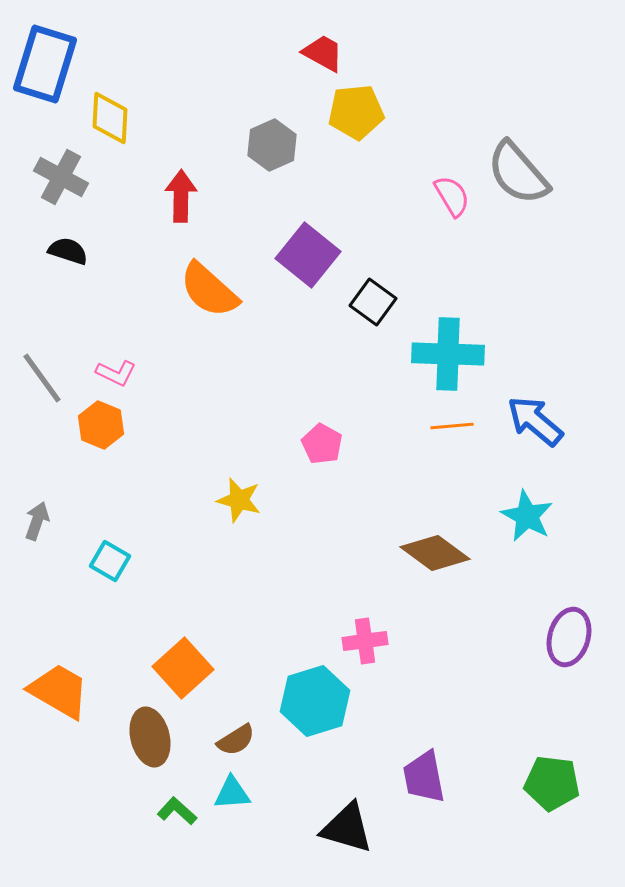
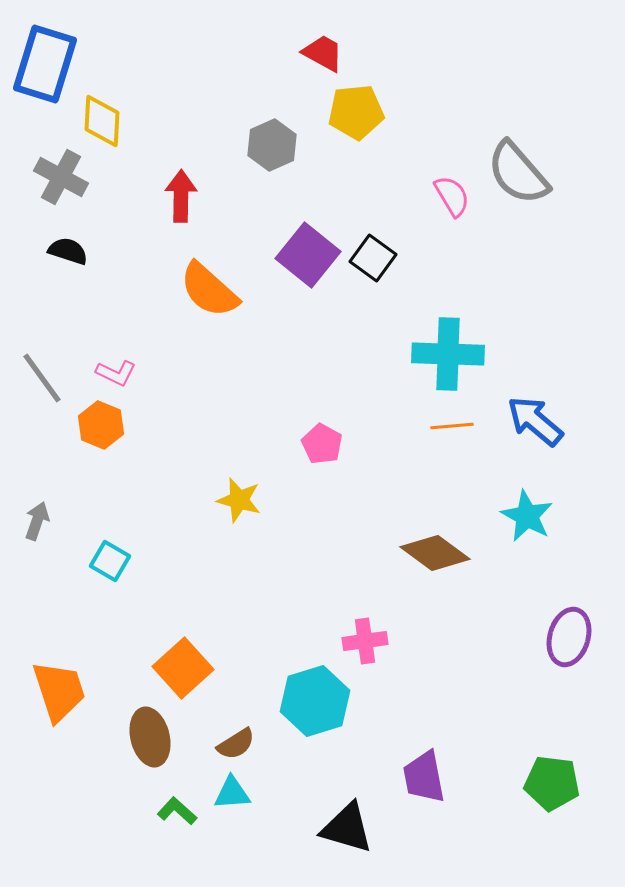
yellow diamond: moved 8 px left, 3 px down
black square: moved 44 px up
orange trapezoid: rotated 42 degrees clockwise
brown semicircle: moved 4 px down
